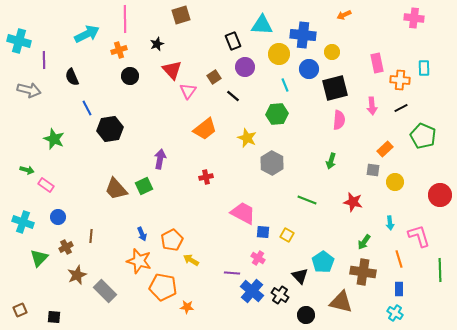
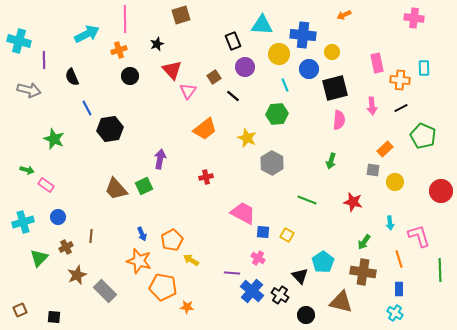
red circle at (440, 195): moved 1 px right, 4 px up
cyan cross at (23, 222): rotated 35 degrees counterclockwise
